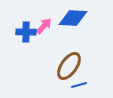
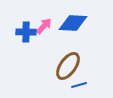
blue diamond: moved 5 px down
brown ellipse: moved 1 px left
